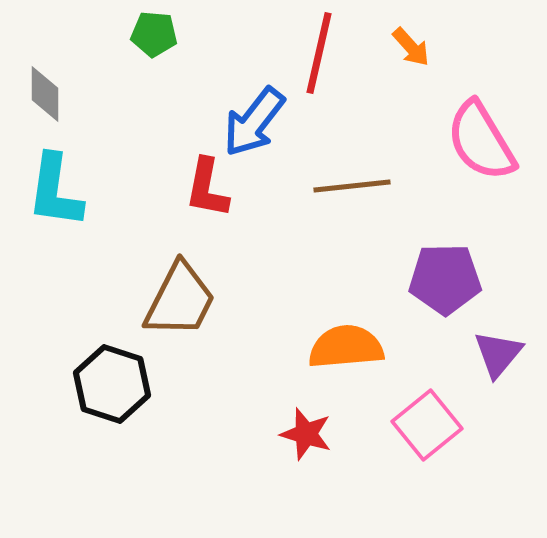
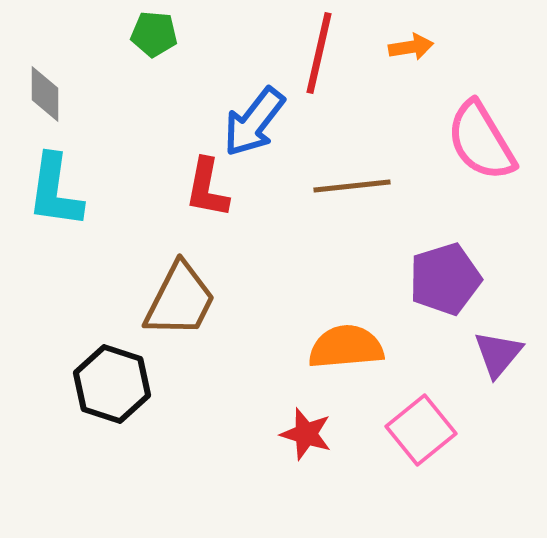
orange arrow: rotated 57 degrees counterclockwise
purple pentagon: rotated 16 degrees counterclockwise
pink square: moved 6 px left, 5 px down
